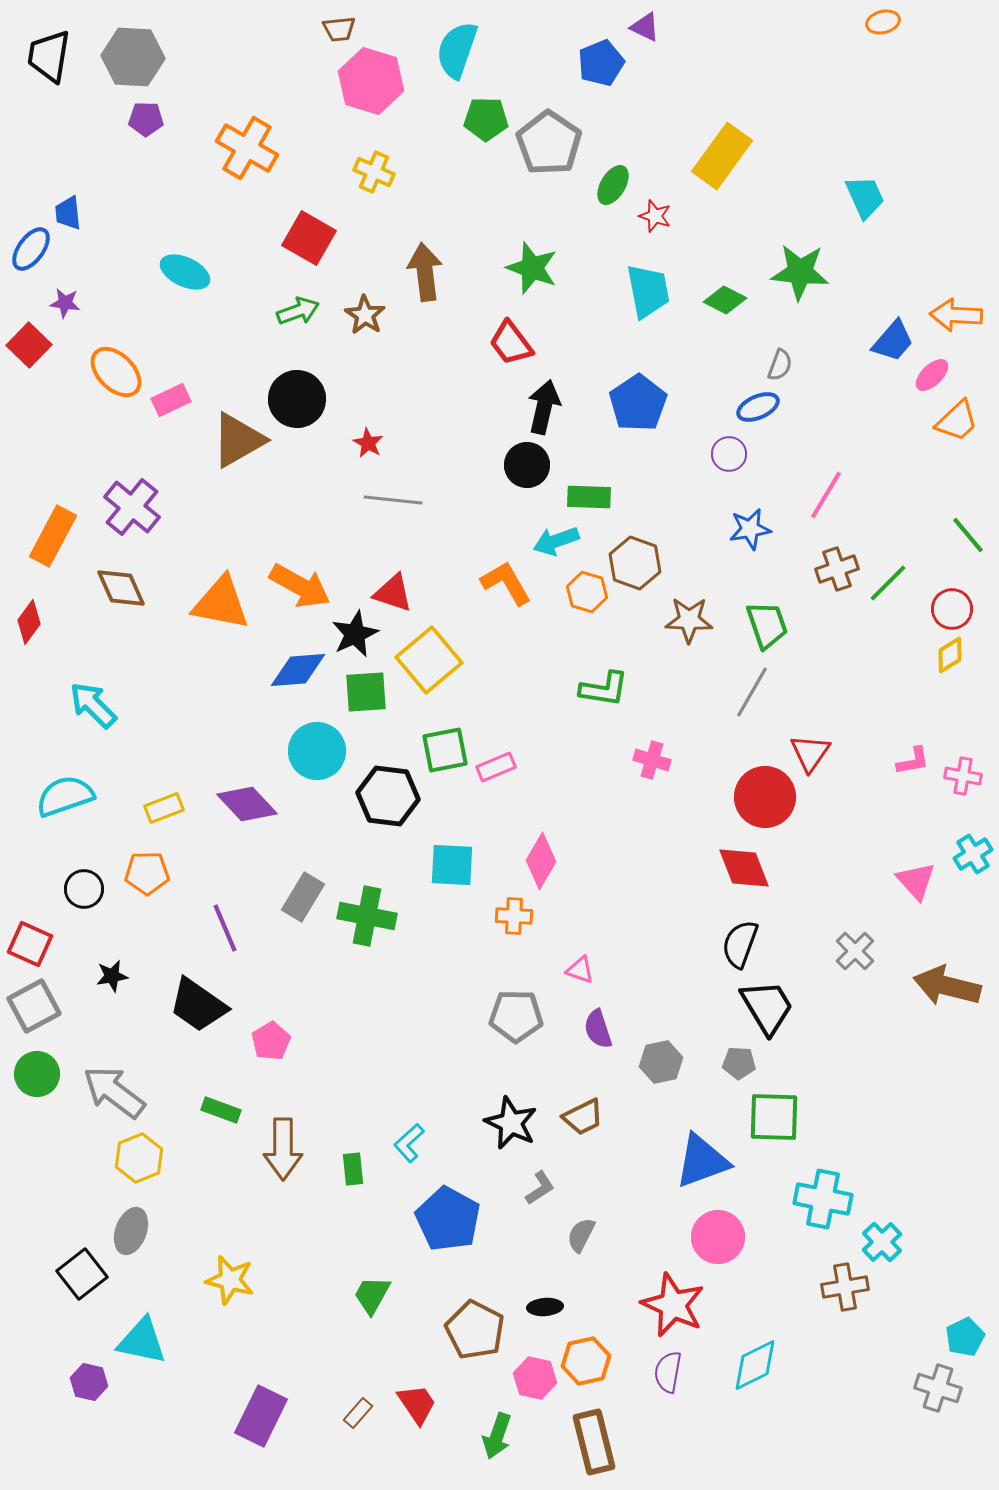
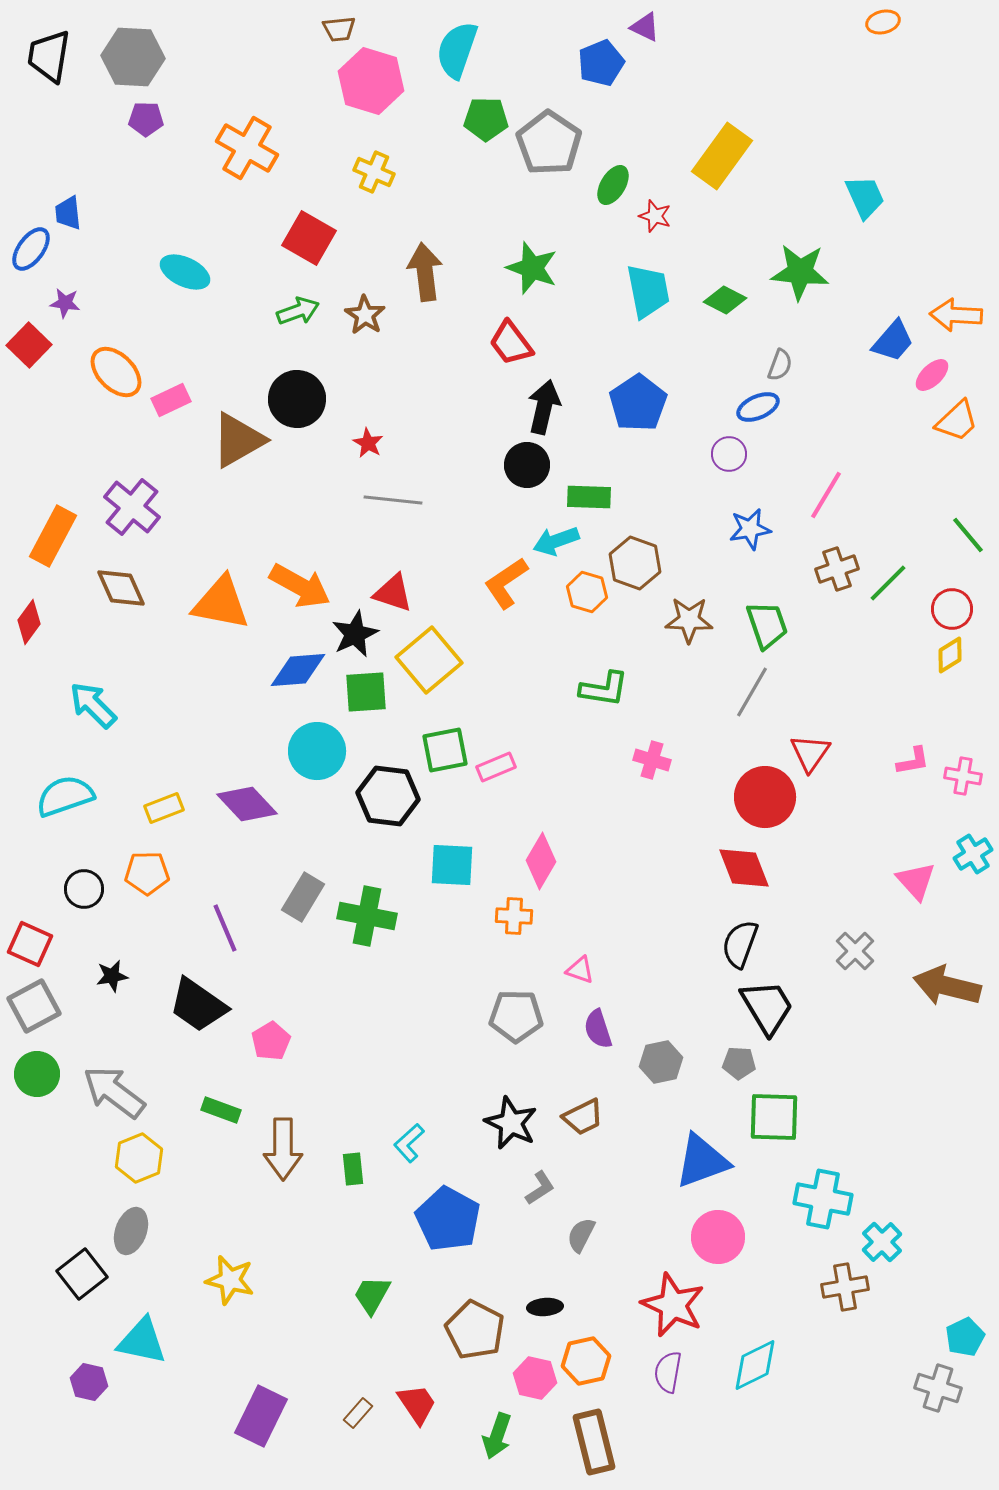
orange L-shape at (506, 583): rotated 94 degrees counterclockwise
